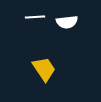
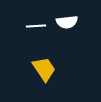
white line: moved 1 px right, 9 px down
